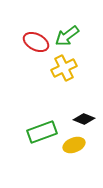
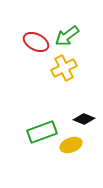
yellow ellipse: moved 3 px left
